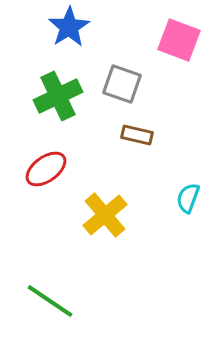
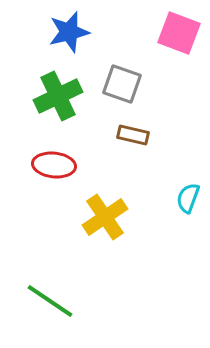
blue star: moved 5 px down; rotated 18 degrees clockwise
pink square: moved 7 px up
brown rectangle: moved 4 px left
red ellipse: moved 8 px right, 4 px up; rotated 42 degrees clockwise
yellow cross: moved 2 px down; rotated 6 degrees clockwise
